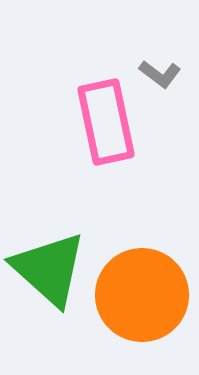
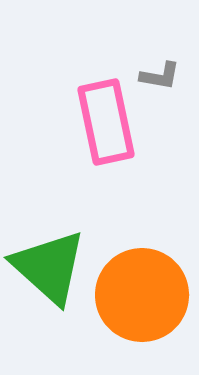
gray L-shape: moved 2 px down; rotated 27 degrees counterclockwise
green triangle: moved 2 px up
